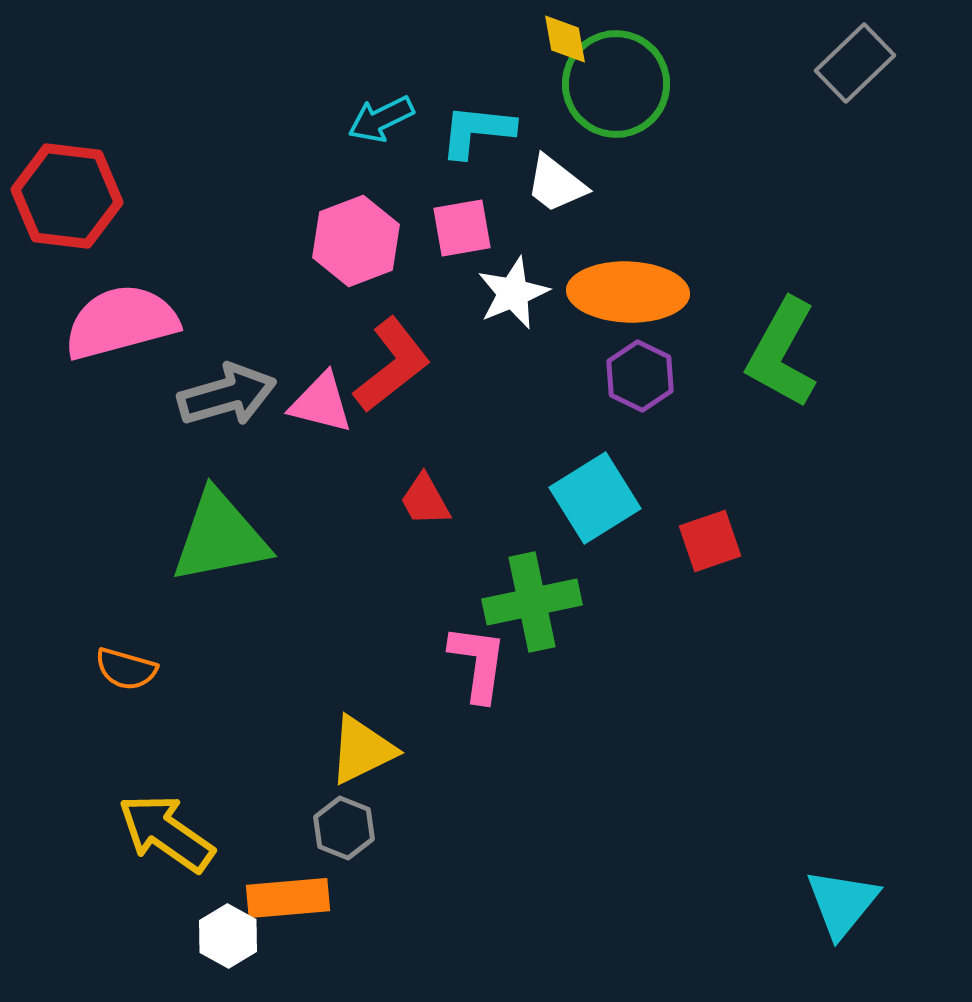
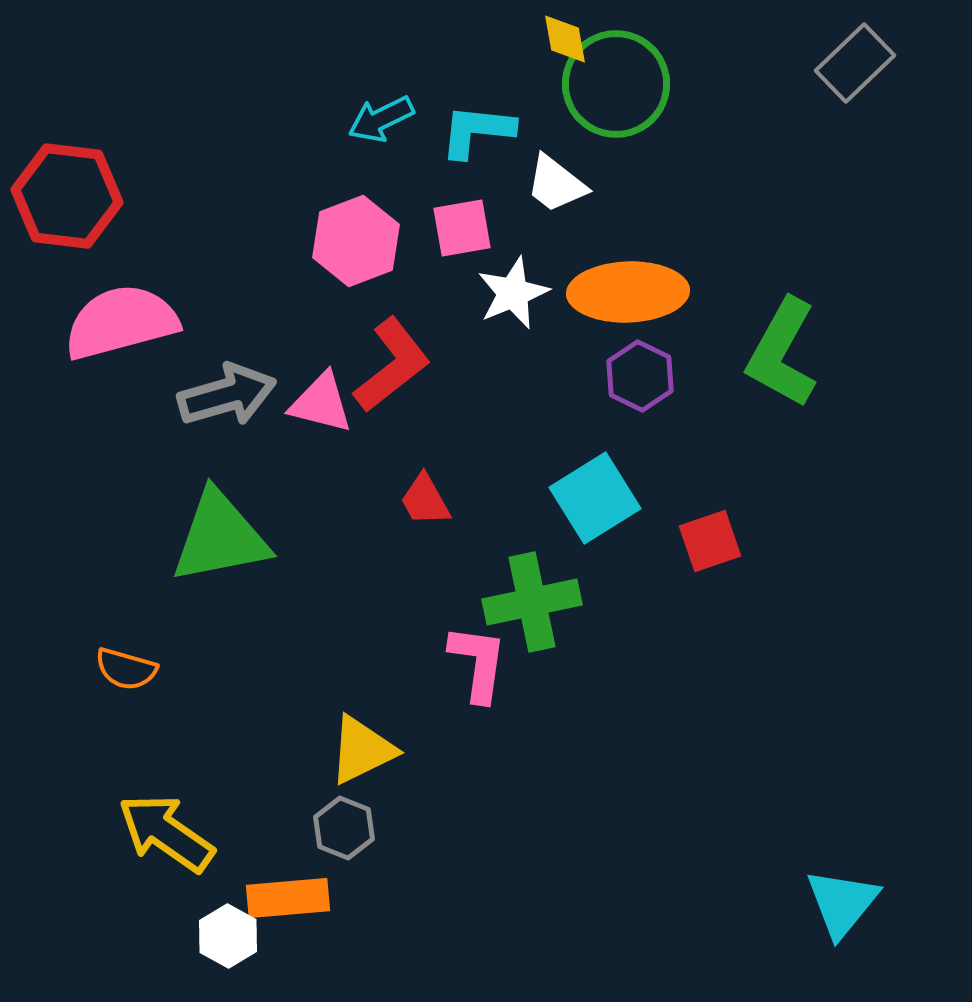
orange ellipse: rotated 4 degrees counterclockwise
